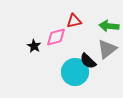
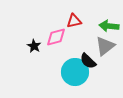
gray triangle: moved 2 px left, 3 px up
